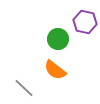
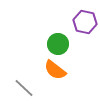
green circle: moved 5 px down
